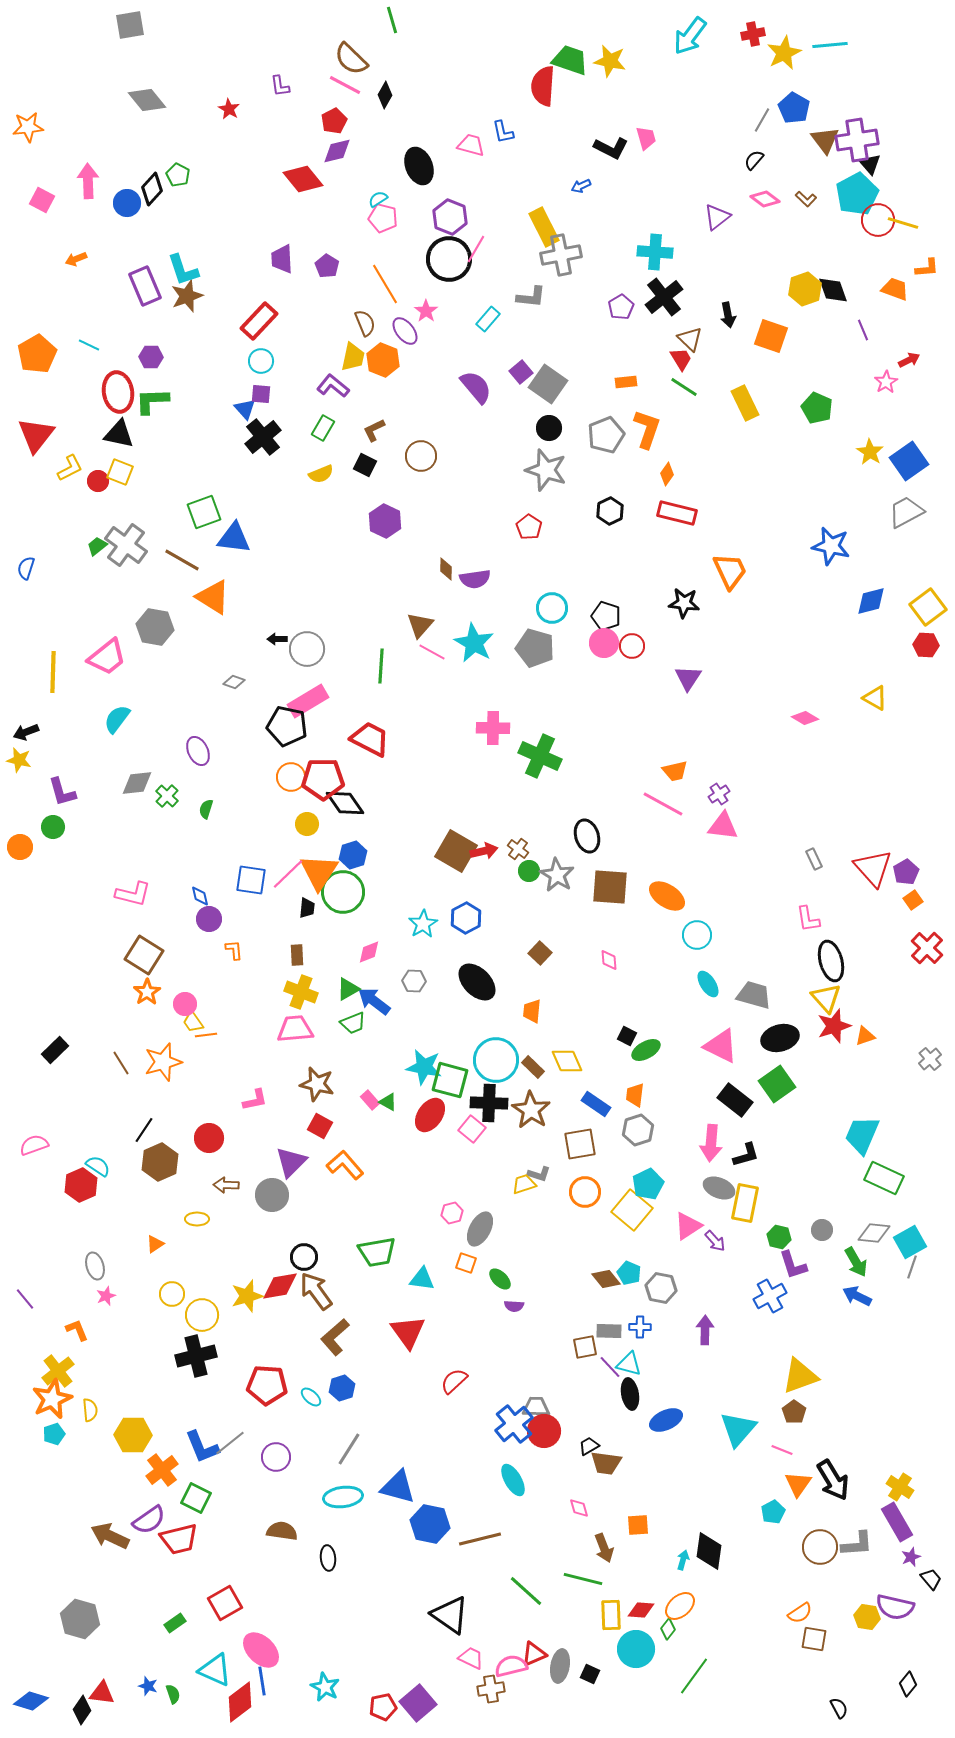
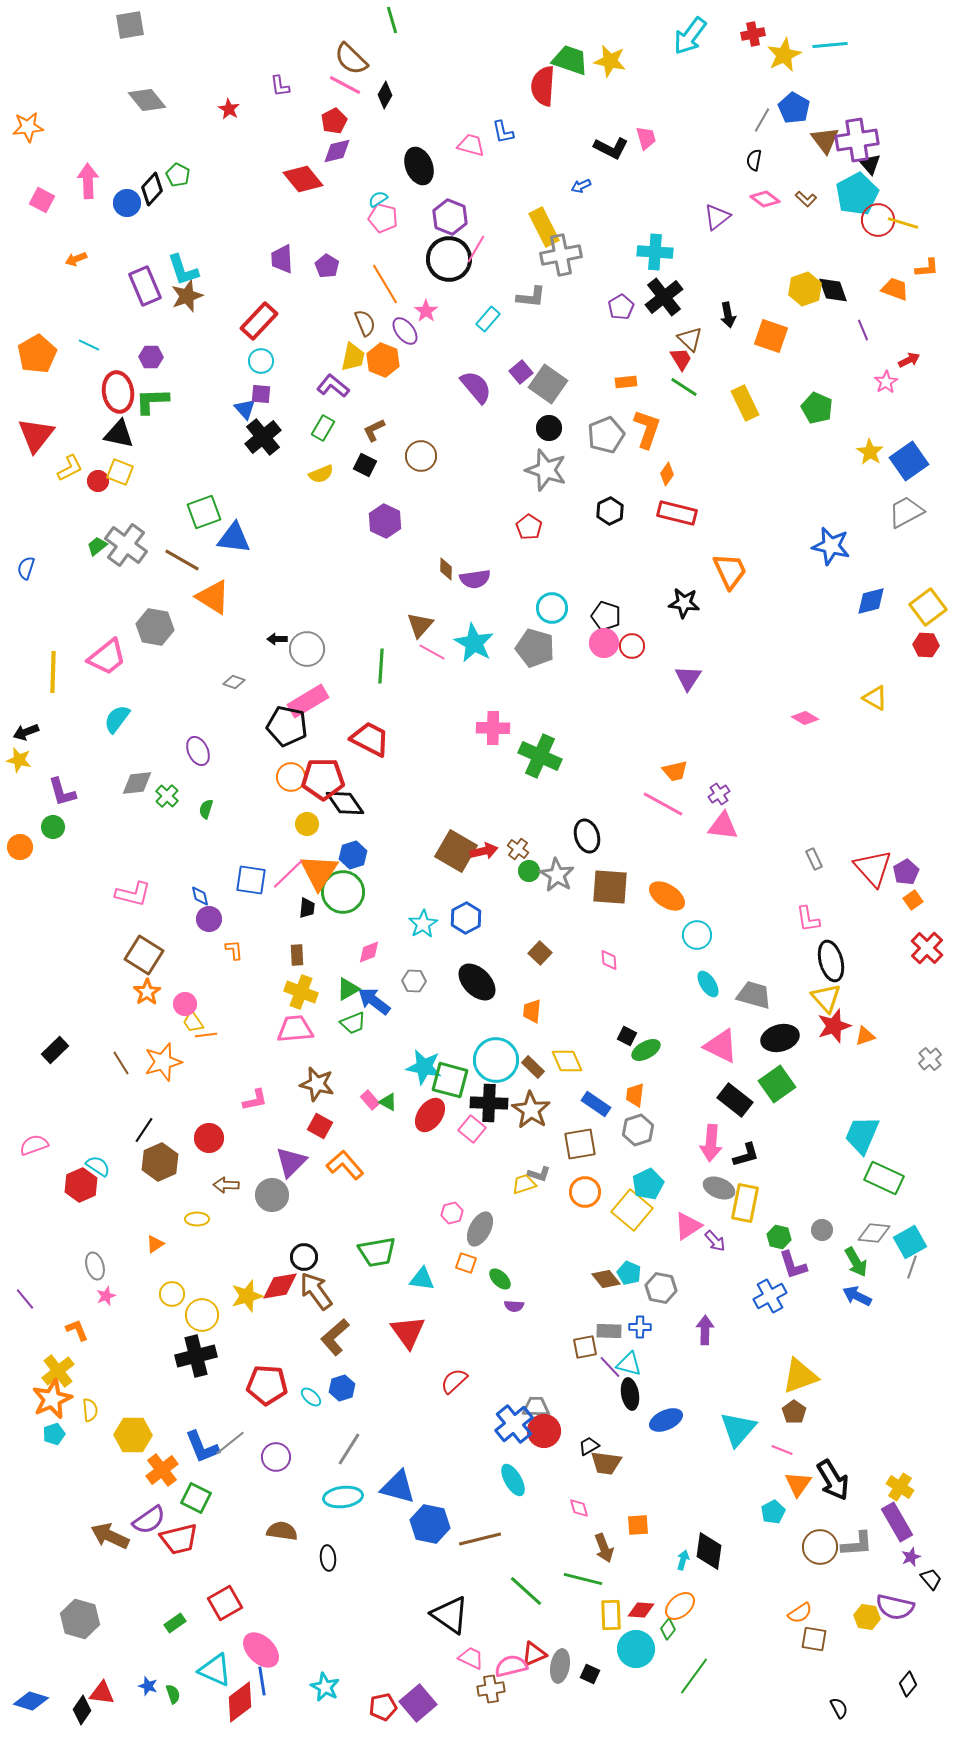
yellow star at (784, 53): moved 2 px down
black semicircle at (754, 160): rotated 30 degrees counterclockwise
